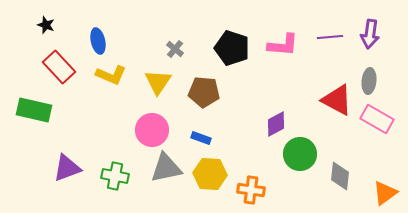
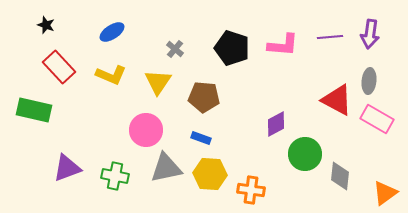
blue ellipse: moved 14 px right, 9 px up; rotated 70 degrees clockwise
brown pentagon: moved 5 px down
pink circle: moved 6 px left
green circle: moved 5 px right
